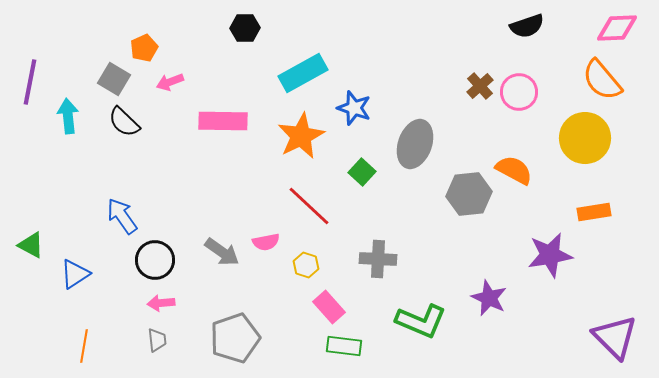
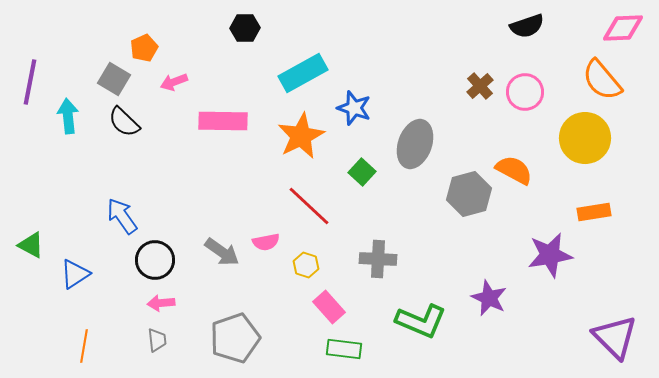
pink diamond at (617, 28): moved 6 px right
pink arrow at (170, 82): moved 4 px right
pink circle at (519, 92): moved 6 px right
gray hexagon at (469, 194): rotated 9 degrees counterclockwise
green rectangle at (344, 346): moved 3 px down
